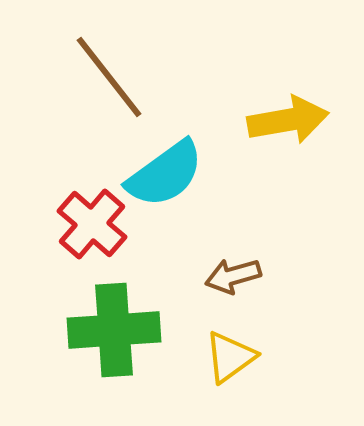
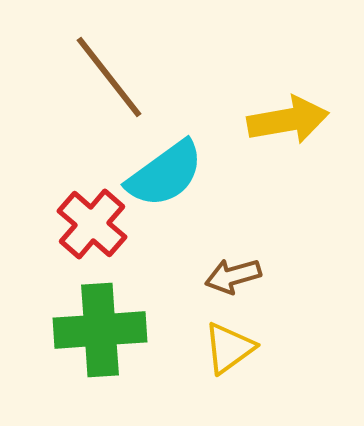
green cross: moved 14 px left
yellow triangle: moved 1 px left, 9 px up
